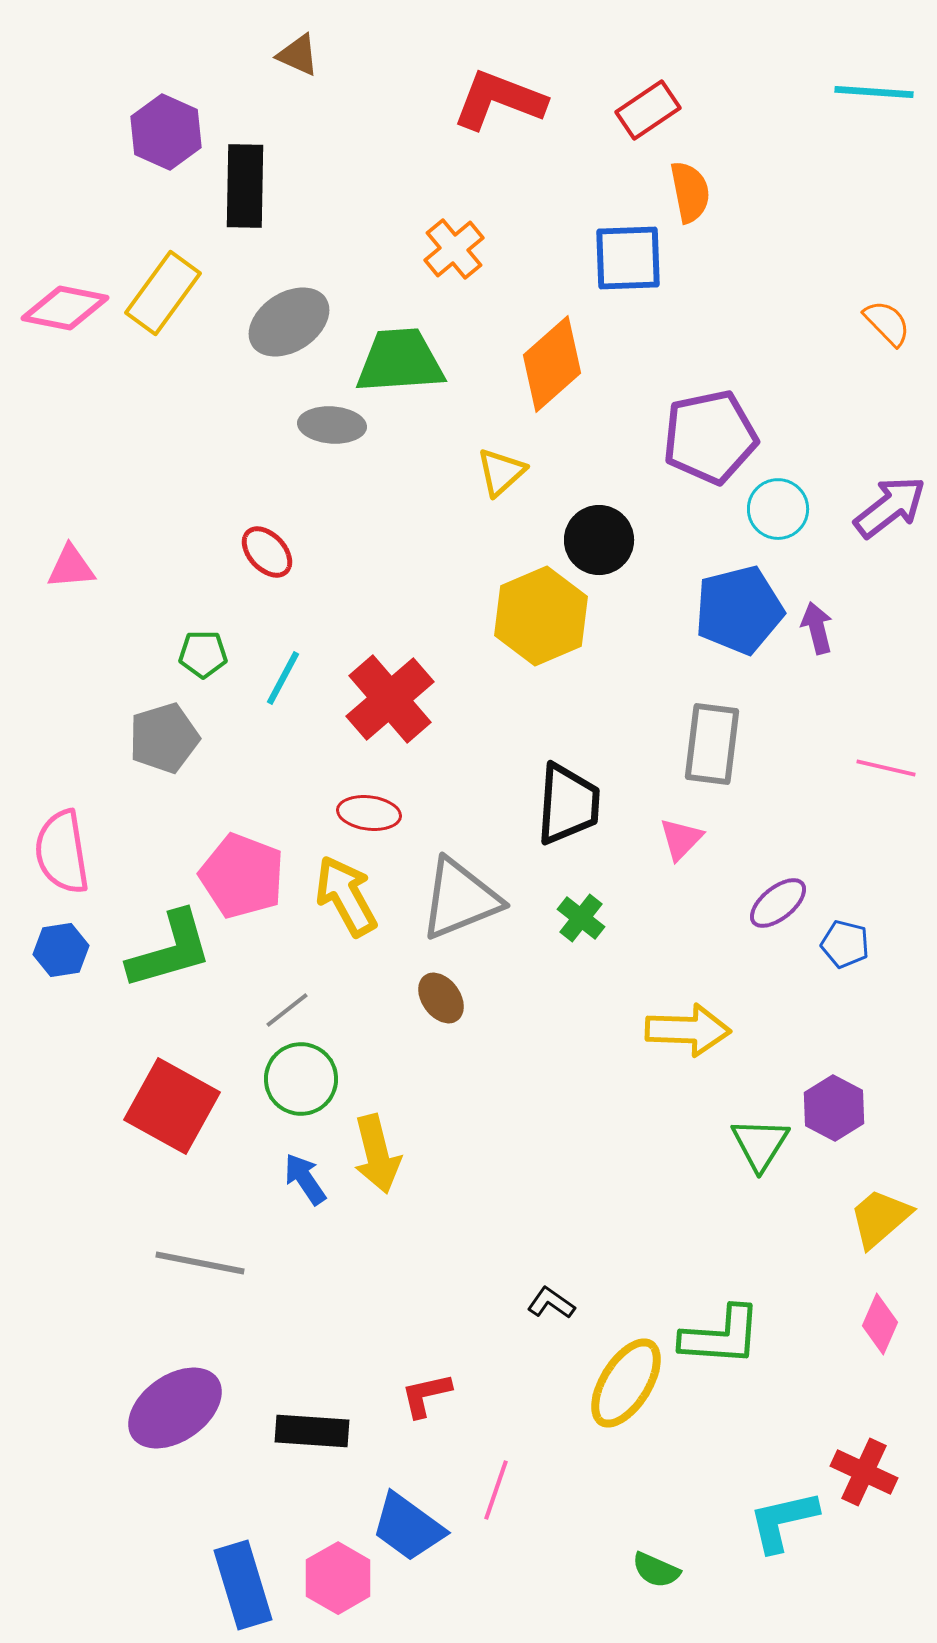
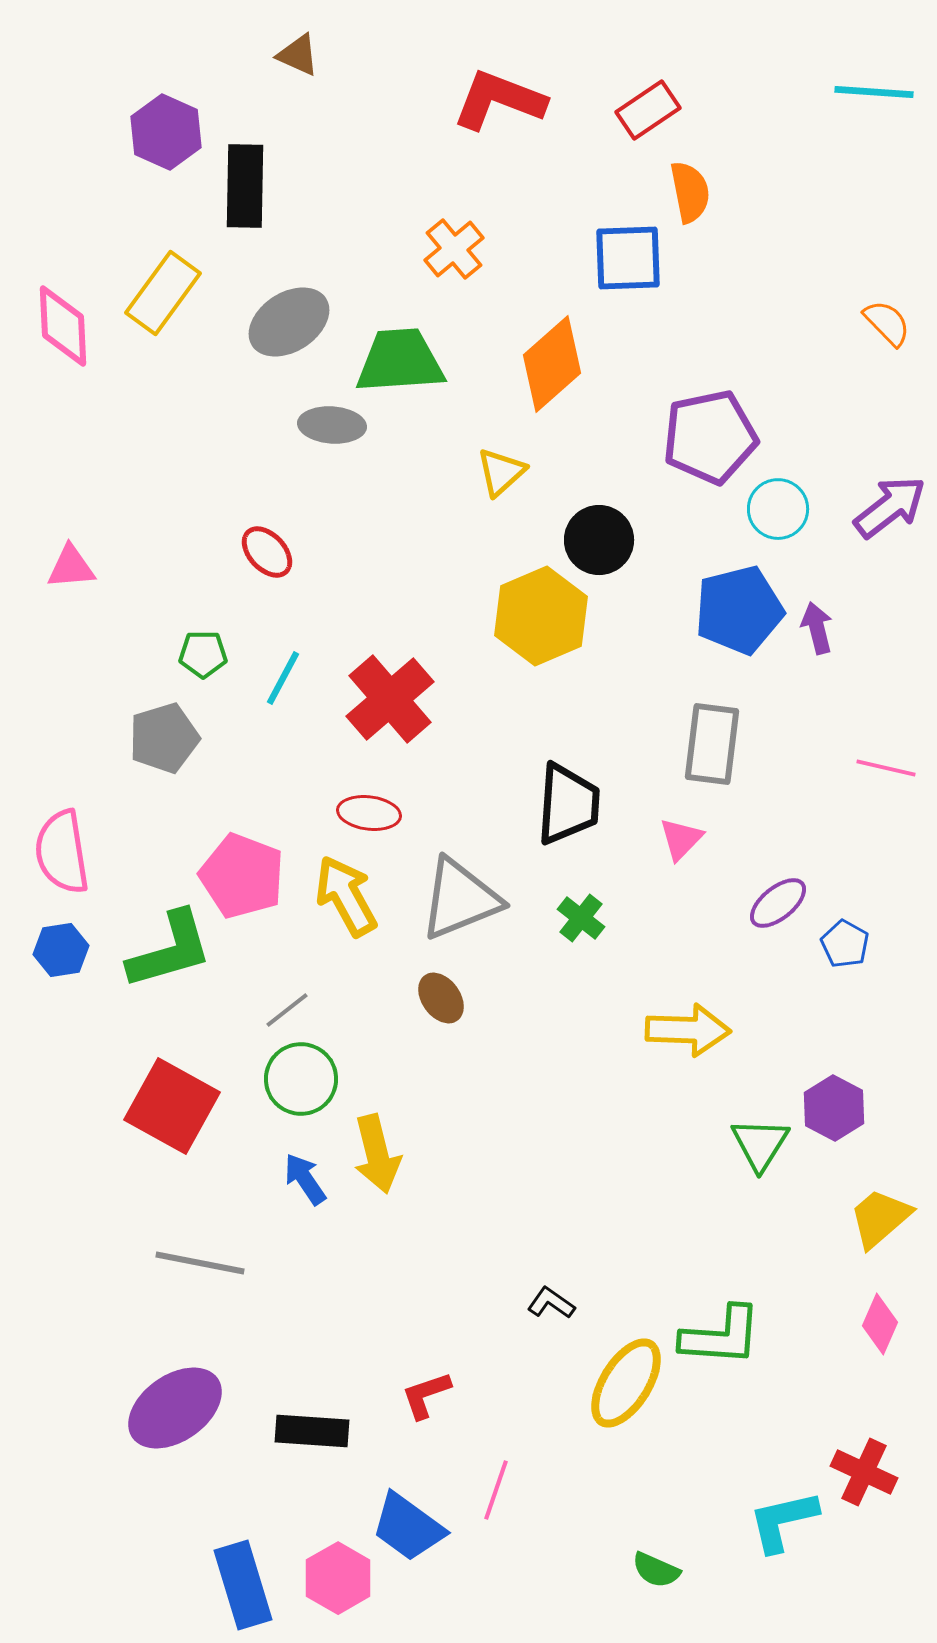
pink diamond at (65, 308): moved 2 px left, 18 px down; rotated 76 degrees clockwise
blue pentagon at (845, 944): rotated 15 degrees clockwise
red L-shape at (426, 1395): rotated 6 degrees counterclockwise
